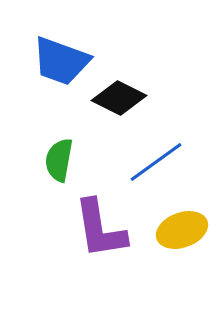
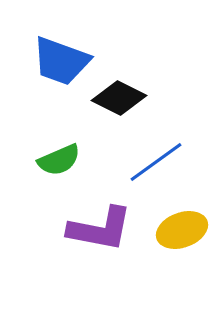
green semicircle: rotated 123 degrees counterclockwise
purple L-shape: rotated 70 degrees counterclockwise
